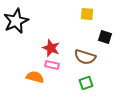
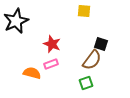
yellow square: moved 3 px left, 3 px up
black square: moved 4 px left, 7 px down
red star: moved 1 px right, 4 px up
brown semicircle: moved 7 px right, 3 px down; rotated 70 degrees counterclockwise
pink rectangle: moved 1 px left, 1 px up; rotated 32 degrees counterclockwise
orange semicircle: moved 3 px left, 4 px up
